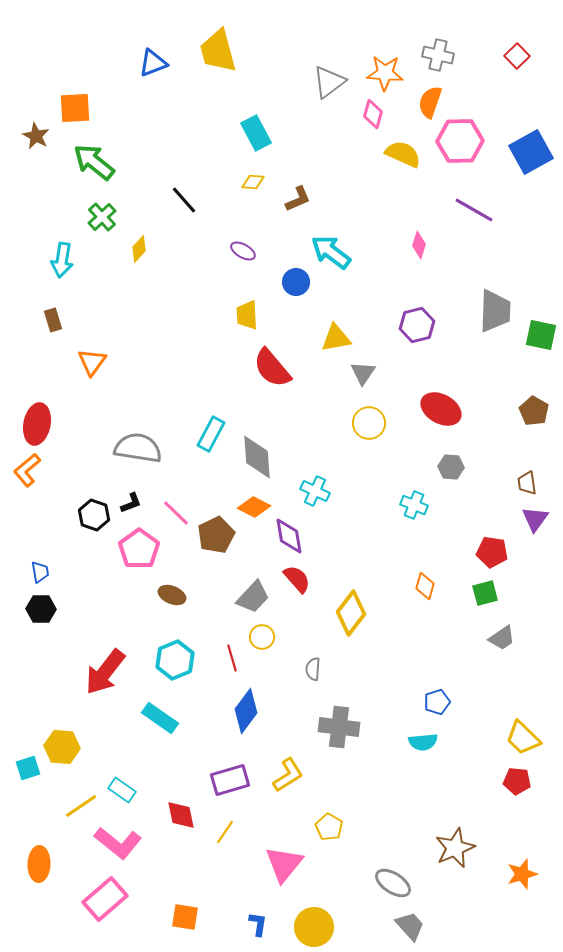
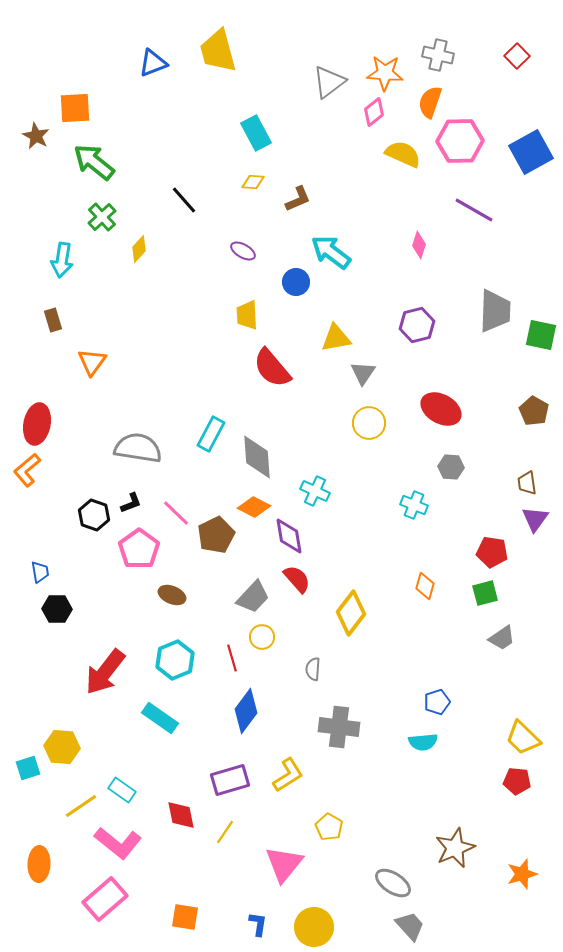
pink diamond at (373, 114): moved 1 px right, 2 px up; rotated 36 degrees clockwise
black hexagon at (41, 609): moved 16 px right
